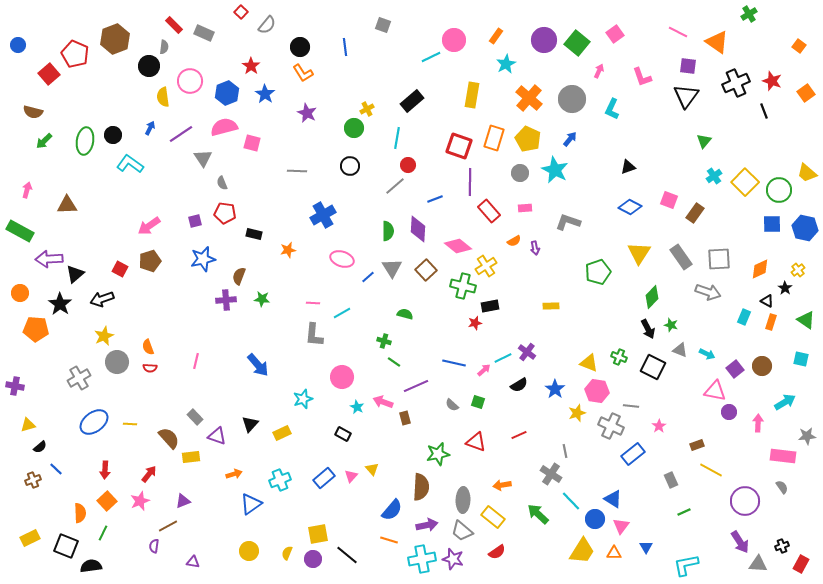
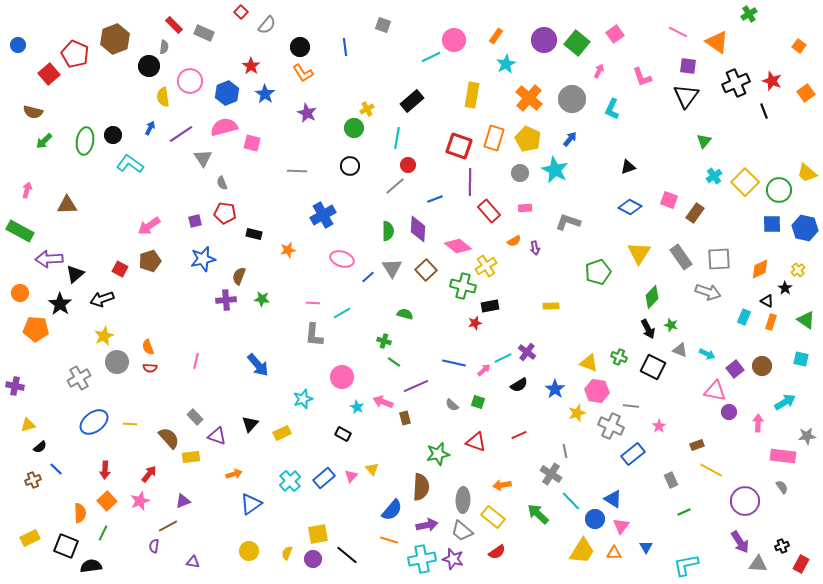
cyan cross at (280, 480): moved 10 px right, 1 px down; rotated 20 degrees counterclockwise
